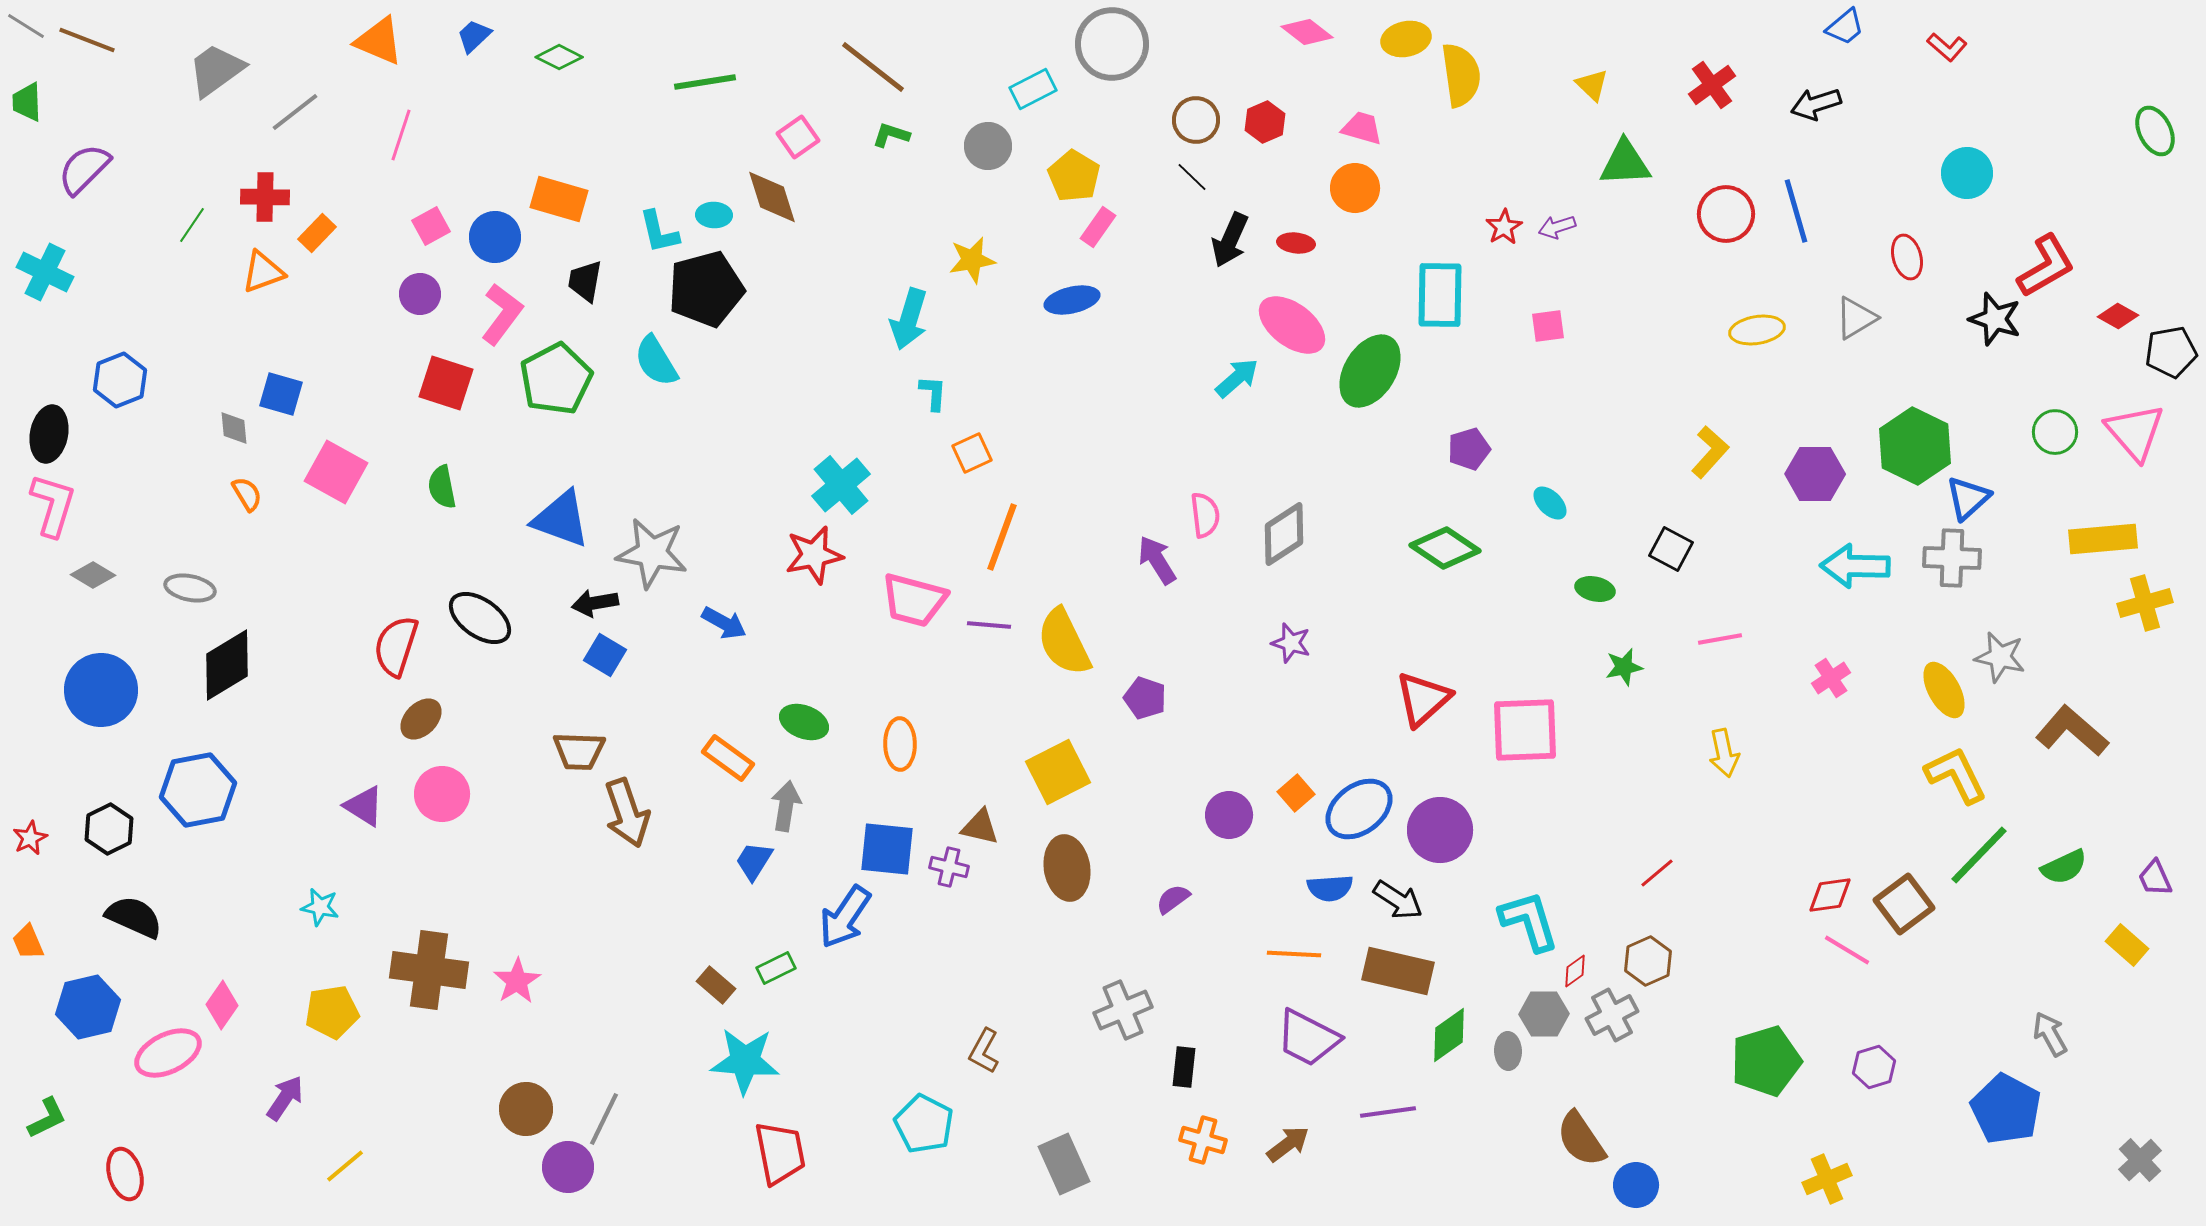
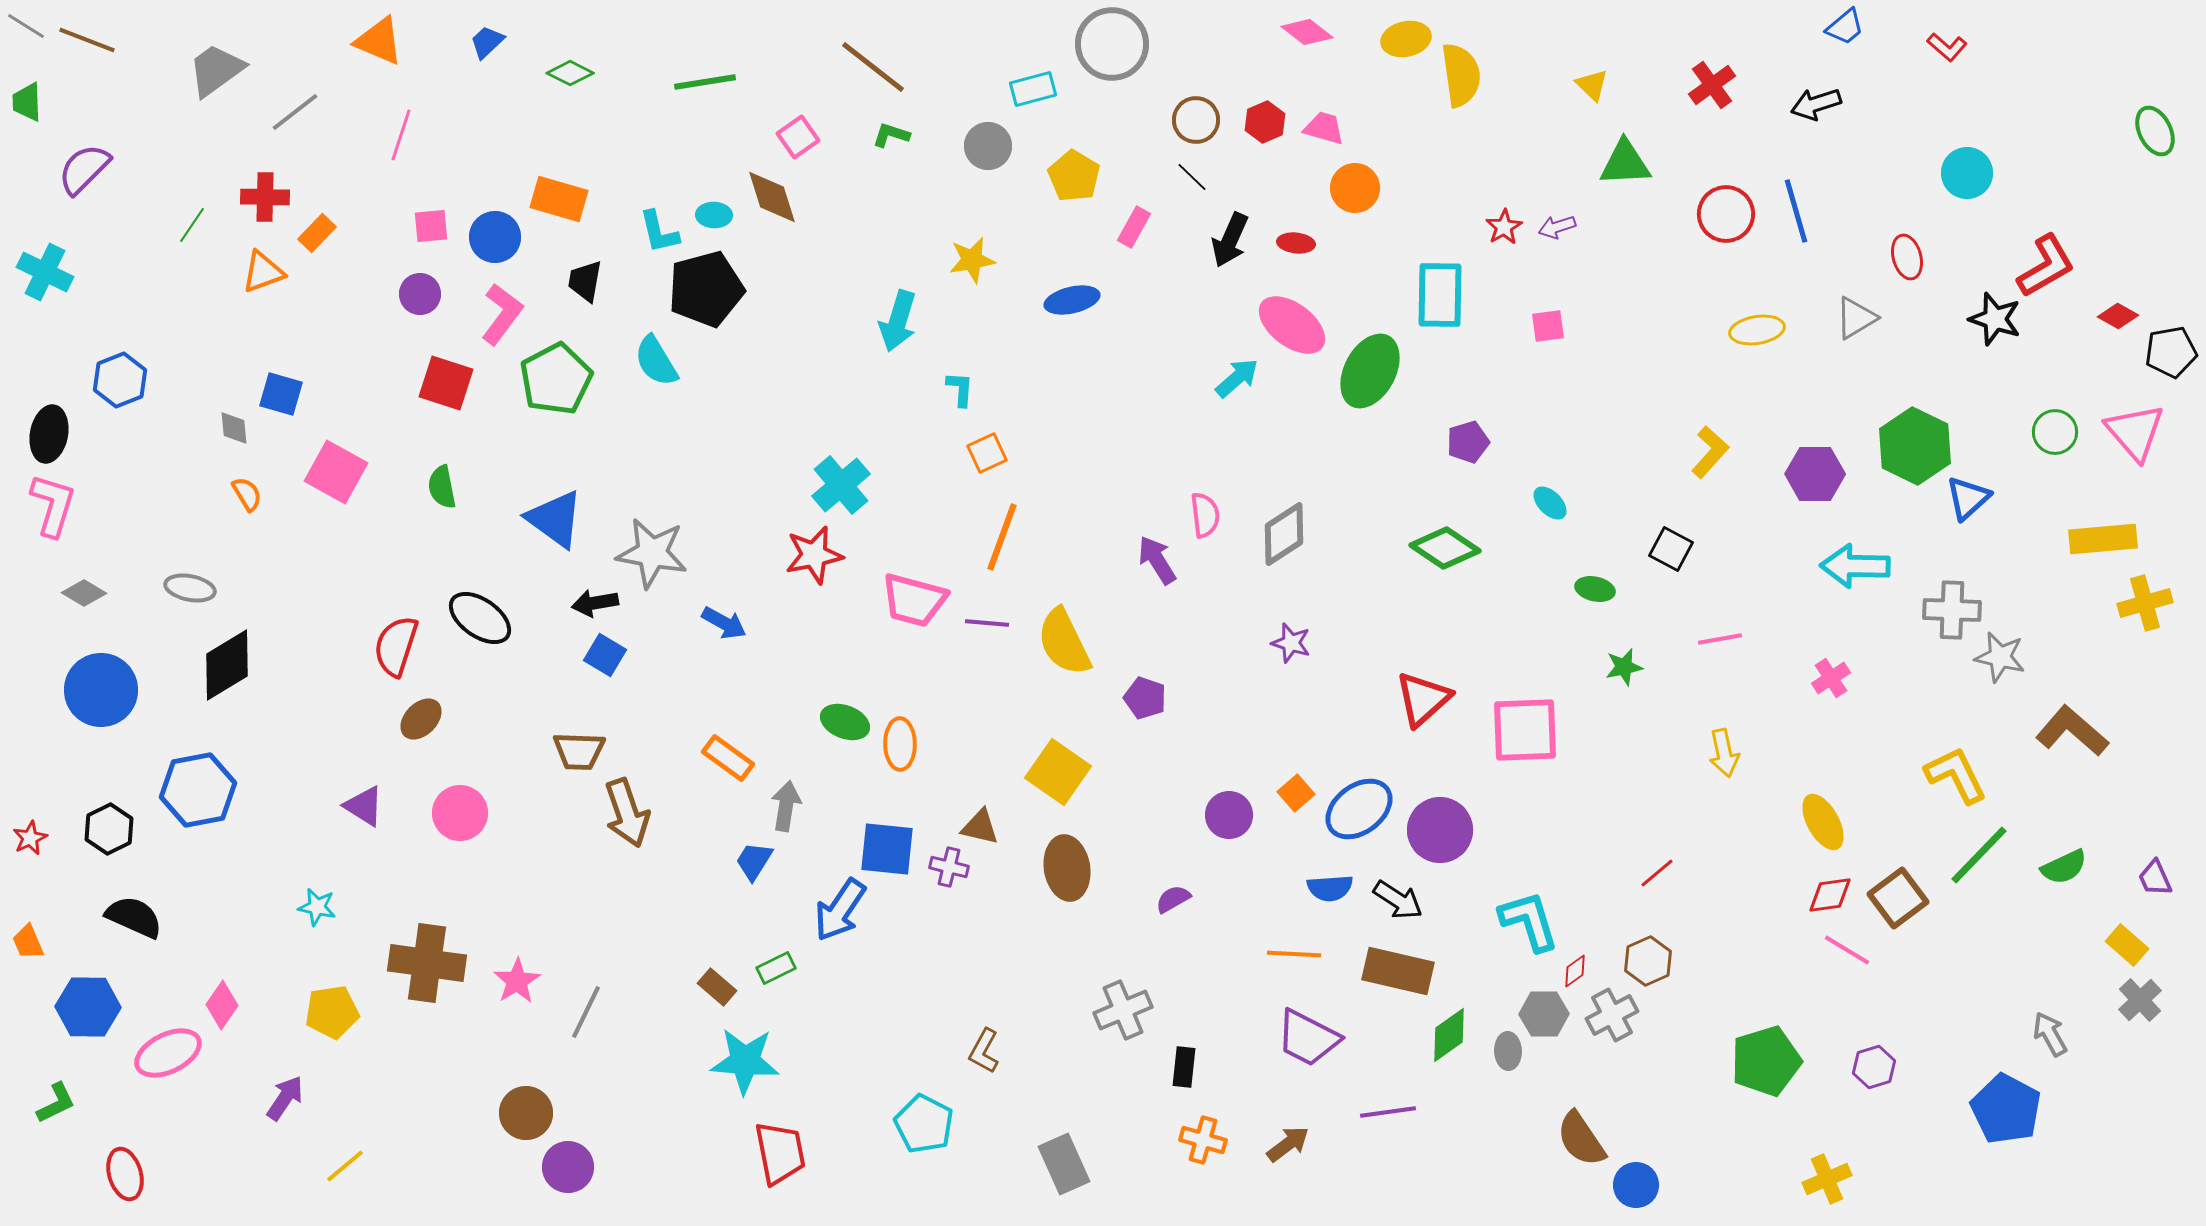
blue trapezoid at (474, 36): moved 13 px right, 6 px down
green diamond at (559, 57): moved 11 px right, 16 px down
cyan rectangle at (1033, 89): rotated 12 degrees clockwise
pink trapezoid at (1362, 128): moved 38 px left
pink square at (431, 226): rotated 24 degrees clockwise
pink rectangle at (1098, 227): moved 36 px right; rotated 6 degrees counterclockwise
cyan arrow at (909, 319): moved 11 px left, 2 px down
green ellipse at (1370, 371): rotated 4 degrees counterclockwise
cyan L-shape at (933, 393): moved 27 px right, 4 px up
purple pentagon at (1469, 449): moved 1 px left, 7 px up
orange square at (972, 453): moved 15 px right
blue triangle at (561, 519): moved 6 px left; rotated 16 degrees clockwise
gray cross at (1952, 558): moved 52 px down
gray diamond at (93, 575): moved 9 px left, 18 px down
purple line at (989, 625): moved 2 px left, 2 px up
yellow ellipse at (1944, 690): moved 121 px left, 132 px down
green ellipse at (804, 722): moved 41 px right
yellow square at (1058, 772): rotated 28 degrees counterclockwise
pink circle at (442, 794): moved 18 px right, 19 px down
purple semicircle at (1173, 899): rotated 6 degrees clockwise
brown square at (1904, 904): moved 6 px left, 6 px up
cyan star at (320, 907): moved 3 px left
blue arrow at (845, 917): moved 5 px left, 7 px up
brown cross at (429, 970): moved 2 px left, 7 px up
brown rectangle at (716, 985): moved 1 px right, 2 px down
blue hexagon at (88, 1007): rotated 14 degrees clockwise
brown circle at (526, 1109): moved 4 px down
green L-shape at (47, 1118): moved 9 px right, 15 px up
gray line at (604, 1119): moved 18 px left, 107 px up
gray cross at (2140, 1160): moved 160 px up
